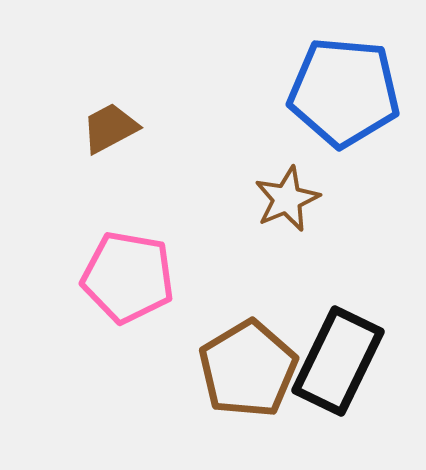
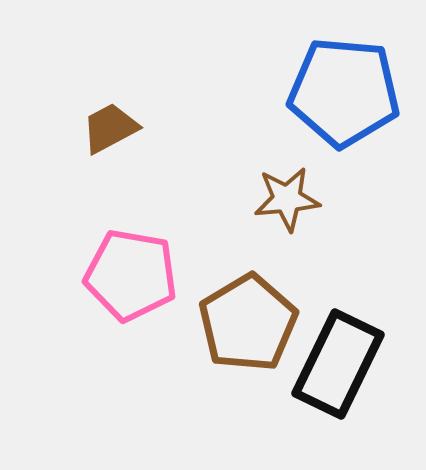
brown star: rotated 18 degrees clockwise
pink pentagon: moved 3 px right, 2 px up
black rectangle: moved 3 px down
brown pentagon: moved 46 px up
